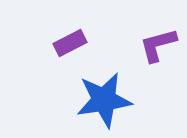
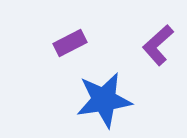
purple L-shape: rotated 27 degrees counterclockwise
